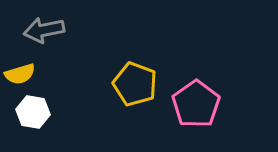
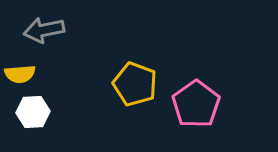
yellow semicircle: rotated 12 degrees clockwise
white hexagon: rotated 12 degrees counterclockwise
